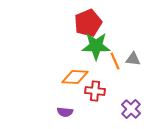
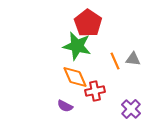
red pentagon: rotated 16 degrees counterclockwise
green star: moved 19 px left; rotated 12 degrees clockwise
orange diamond: rotated 64 degrees clockwise
red cross: rotated 18 degrees counterclockwise
purple semicircle: moved 6 px up; rotated 21 degrees clockwise
